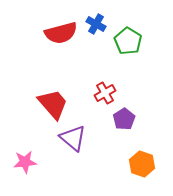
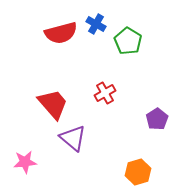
purple pentagon: moved 33 px right
orange hexagon: moved 4 px left, 8 px down; rotated 25 degrees clockwise
